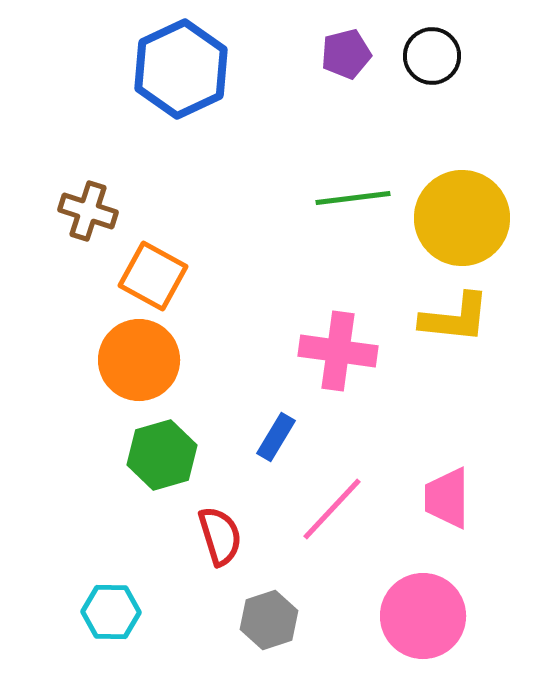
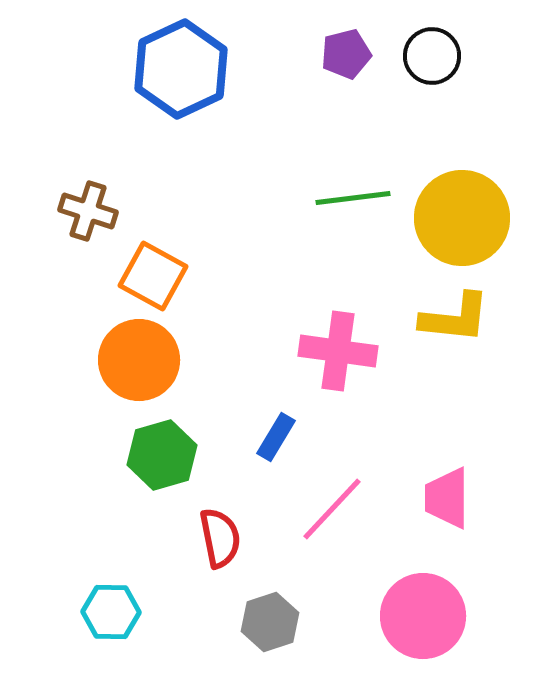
red semicircle: moved 2 px down; rotated 6 degrees clockwise
gray hexagon: moved 1 px right, 2 px down
